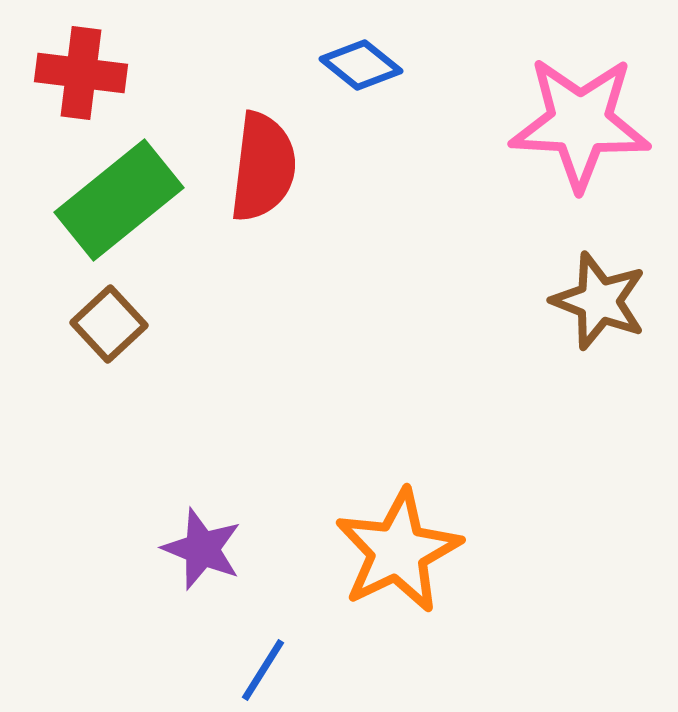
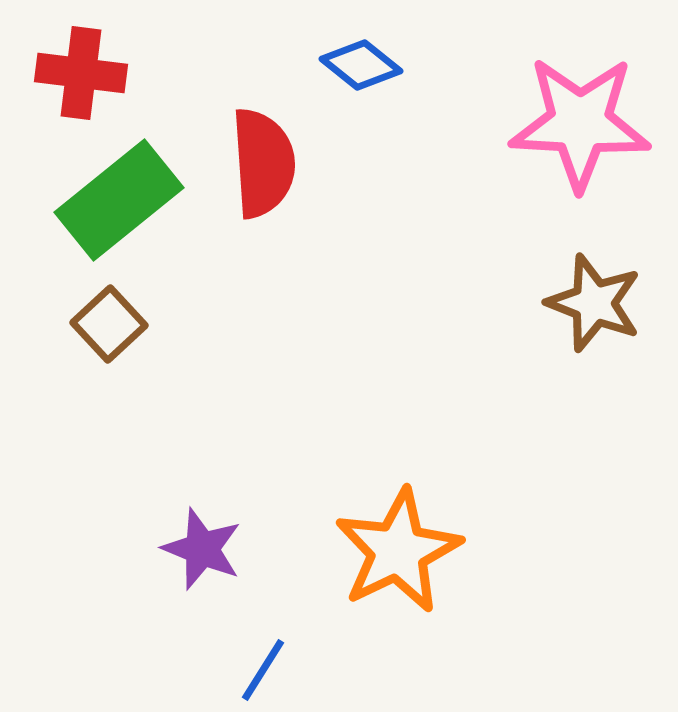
red semicircle: moved 4 px up; rotated 11 degrees counterclockwise
brown star: moved 5 px left, 2 px down
